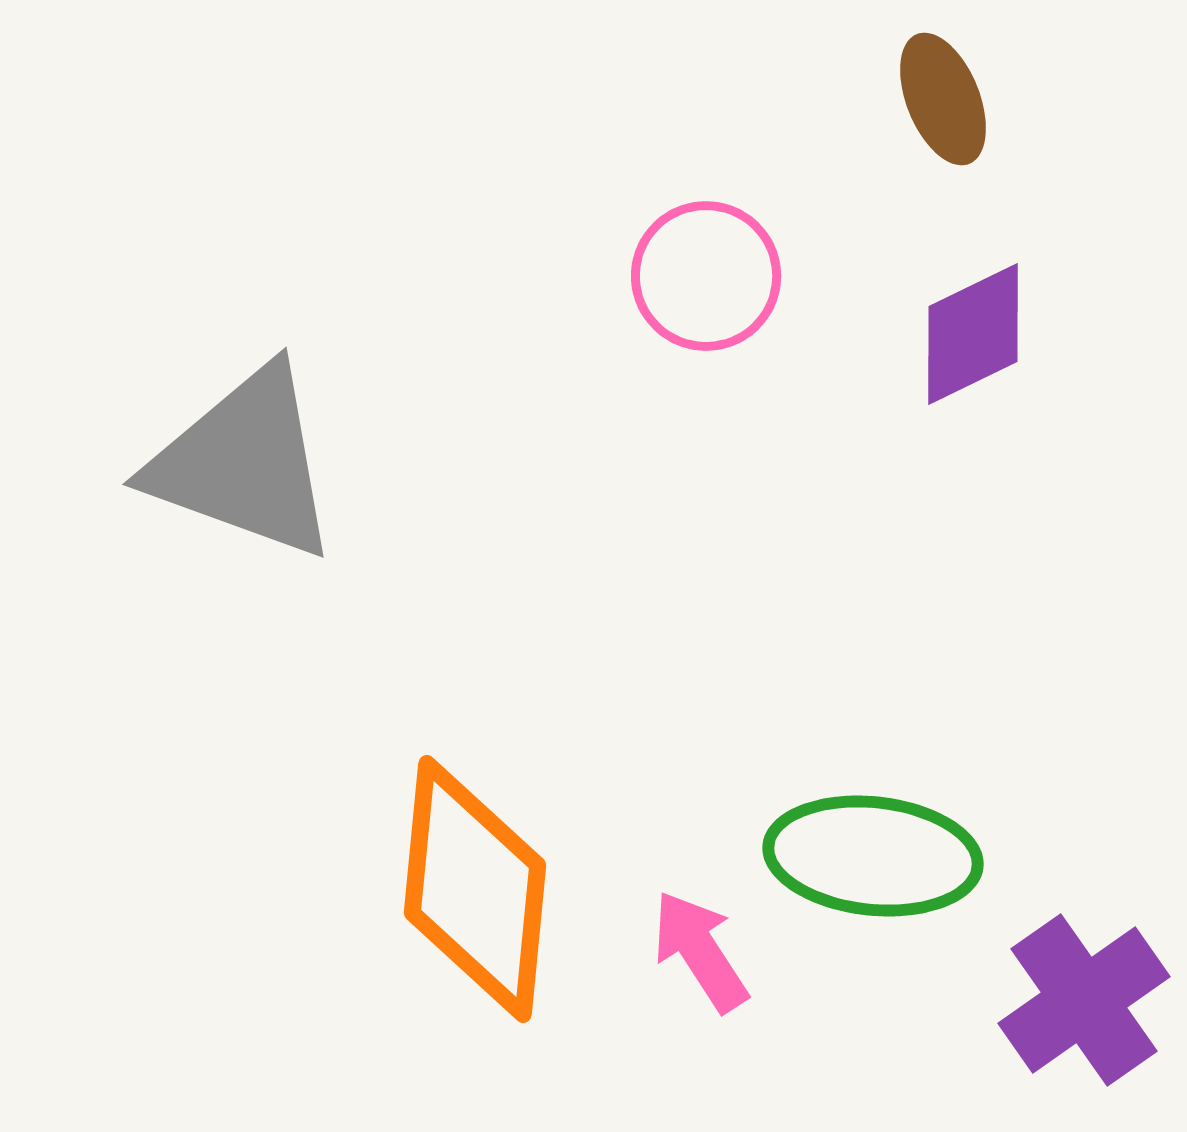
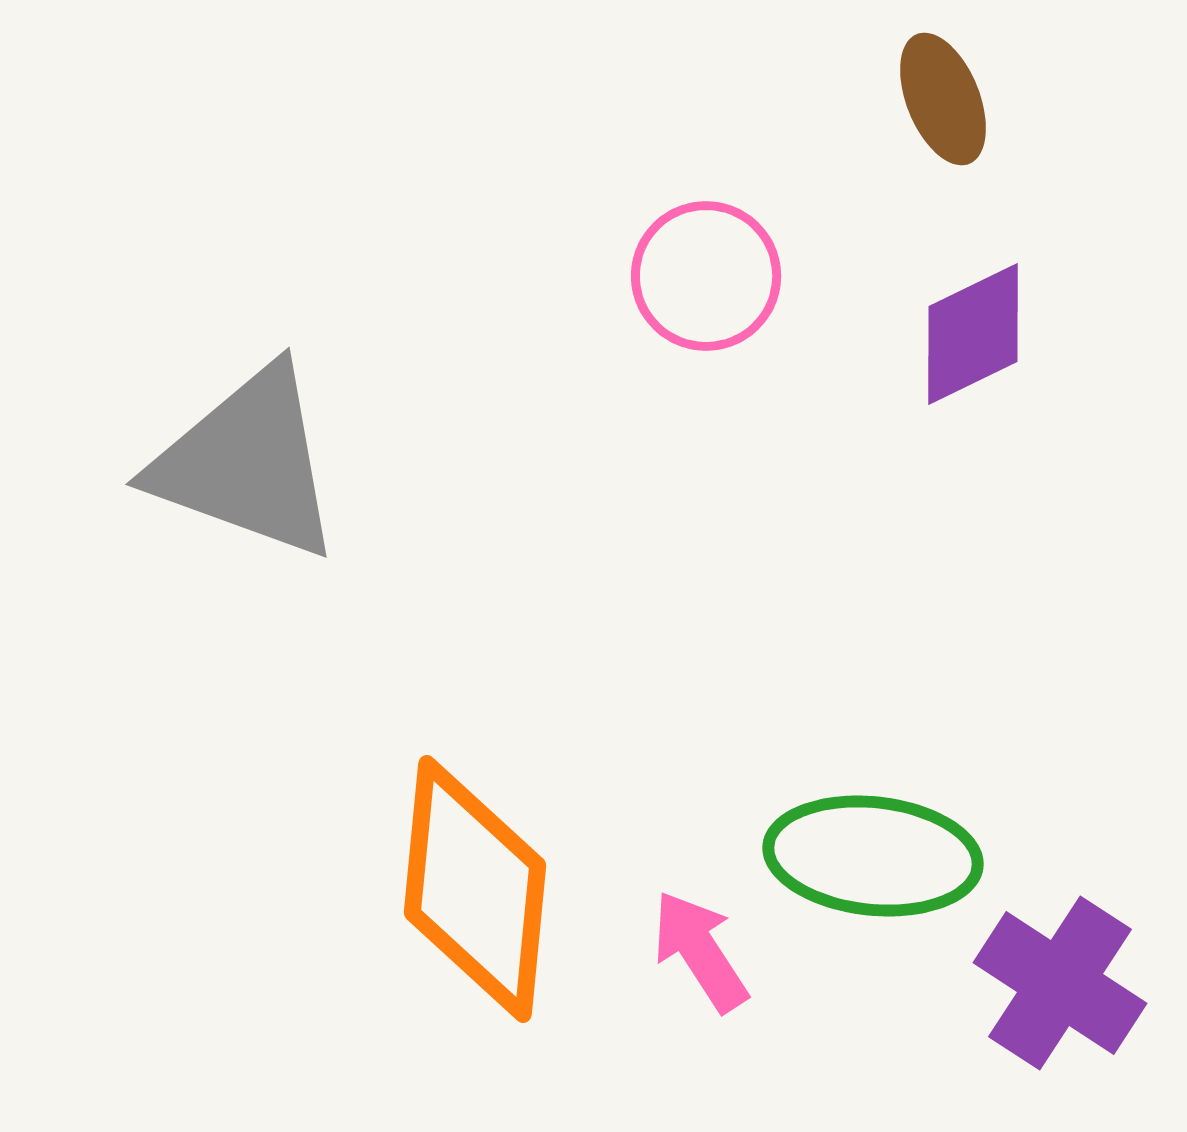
gray triangle: moved 3 px right
purple cross: moved 24 px left, 17 px up; rotated 22 degrees counterclockwise
